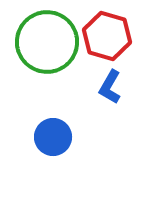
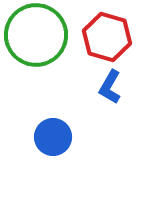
red hexagon: moved 1 px down
green circle: moved 11 px left, 7 px up
